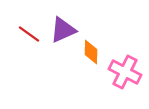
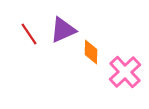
red line: rotated 20 degrees clockwise
pink cross: rotated 20 degrees clockwise
